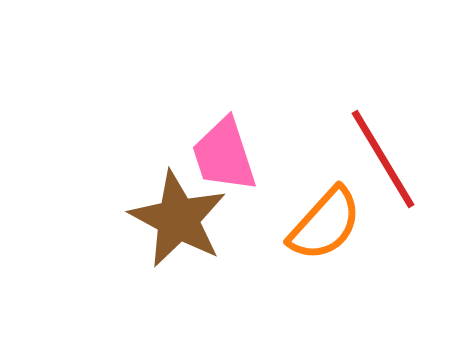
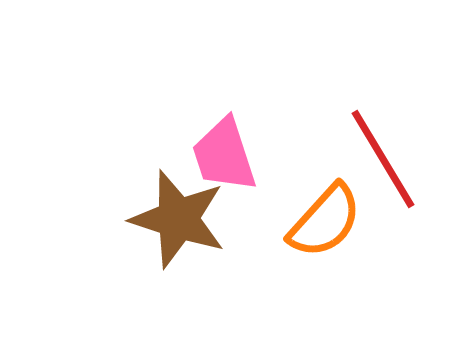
brown star: rotated 10 degrees counterclockwise
orange semicircle: moved 3 px up
